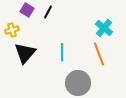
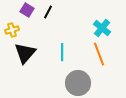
cyan cross: moved 2 px left
